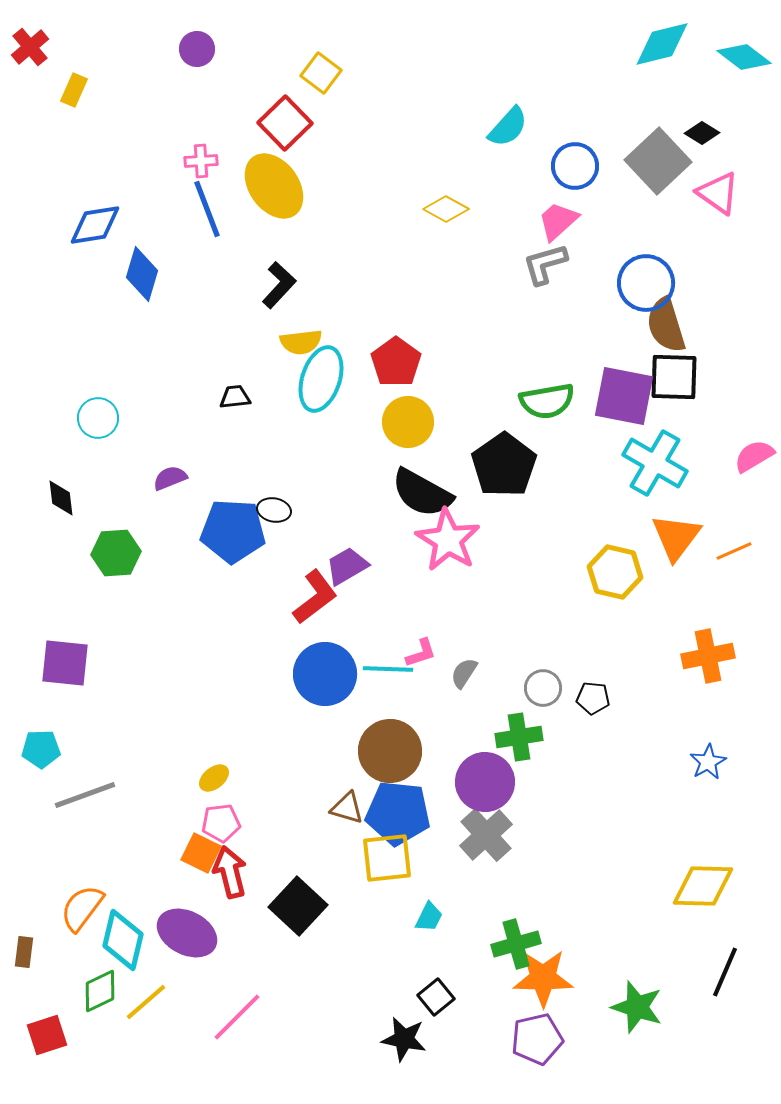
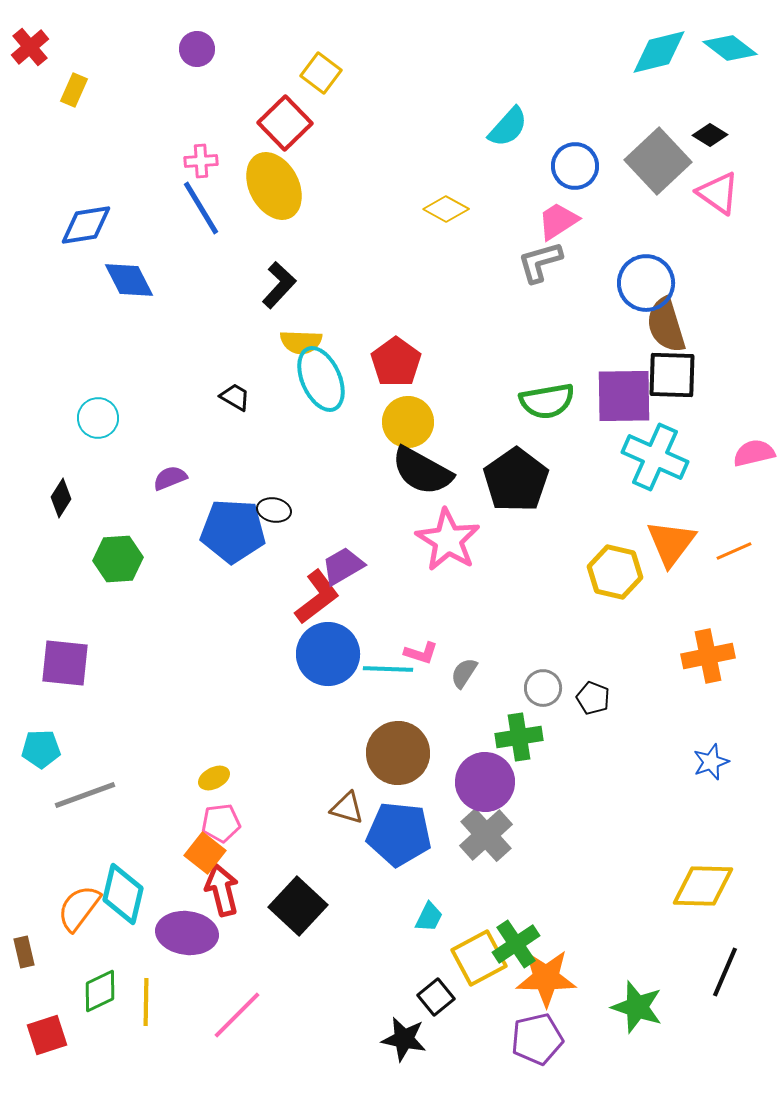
cyan diamond at (662, 44): moved 3 px left, 8 px down
cyan diamond at (744, 57): moved 14 px left, 9 px up
black diamond at (702, 133): moved 8 px right, 2 px down
yellow ellipse at (274, 186): rotated 8 degrees clockwise
blue line at (207, 209): moved 6 px left, 1 px up; rotated 10 degrees counterclockwise
pink trapezoid at (558, 221): rotated 9 degrees clockwise
blue diamond at (95, 225): moved 9 px left
gray L-shape at (545, 264): moved 5 px left, 2 px up
blue diamond at (142, 274): moved 13 px left, 6 px down; rotated 44 degrees counterclockwise
yellow semicircle at (301, 342): rotated 9 degrees clockwise
black square at (674, 377): moved 2 px left, 2 px up
cyan ellipse at (321, 379): rotated 42 degrees counterclockwise
purple square at (624, 396): rotated 12 degrees counterclockwise
black trapezoid at (235, 397): rotated 36 degrees clockwise
pink semicircle at (754, 456): moved 3 px up; rotated 18 degrees clockwise
cyan cross at (655, 463): moved 6 px up; rotated 6 degrees counterclockwise
black pentagon at (504, 465): moved 12 px right, 15 px down
black semicircle at (422, 493): moved 22 px up
black diamond at (61, 498): rotated 39 degrees clockwise
orange triangle at (676, 537): moved 5 px left, 6 px down
green hexagon at (116, 553): moved 2 px right, 6 px down
purple trapezoid at (347, 566): moved 4 px left
red L-shape at (315, 597): moved 2 px right
pink L-shape at (421, 653): rotated 36 degrees clockwise
blue circle at (325, 674): moved 3 px right, 20 px up
black pentagon at (593, 698): rotated 16 degrees clockwise
brown circle at (390, 751): moved 8 px right, 2 px down
blue star at (708, 762): moved 3 px right; rotated 9 degrees clockwise
yellow ellipse at (214, 778): rotated 12 degrees clockwise
blue pentagon at (398, 813): moved 1 px right, 21 px down
orange square at (201, 853): moved 4 px right; rotated 12 degrees clockwise
yellow square at (387, 858): moved 92 px right, 100 px down; rotated 22 degrees counterclockwise
red arrow at (230, 872): moved 8 px left, 18 px down
orange semicircle at (82, 908): moved 3 px left
purple ellipse at (187, 933): rotated 20 degrees counterclockwise
cyan diamond at (123, 940): moved 46 px up
green cross at (516, 944): rotated 18 degrees counterclockwise
brown rectangle at (24, 952): rotated 20 degrees counterclockwise
orange star at (543, 978): moved 3 px right
yellow line at (146, 1002): rotated 48 degrees counterclockwise
pink line at (237, 1017): moved 2 px up
